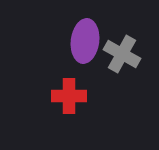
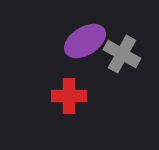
purple ellipse: rotated 51 degrees clockwise
